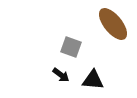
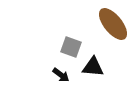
black triangle: moved 13 px up
